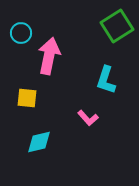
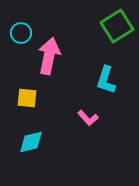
cyan diamond: moved 8 px left
